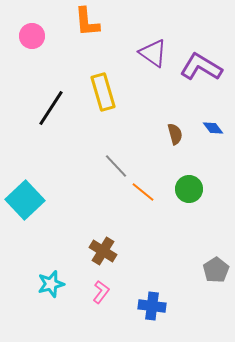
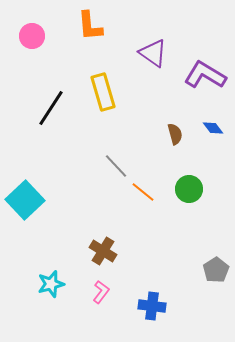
orange L-shape: moved 3 px right, 4 px down
purple L-shape: moved 4 px right, 8 px down
